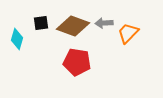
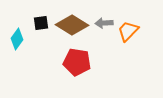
brown diamond: moved 1 px left, 1 px up; rotated 12 degrees clockwise
orange trapezoid: moved 2 px up
cyan diamond: rotated 20 degrees clockwise
